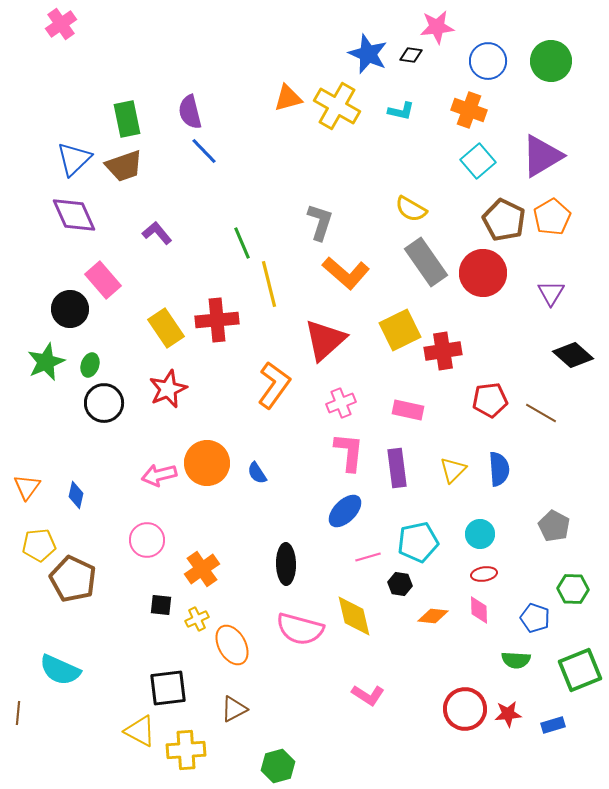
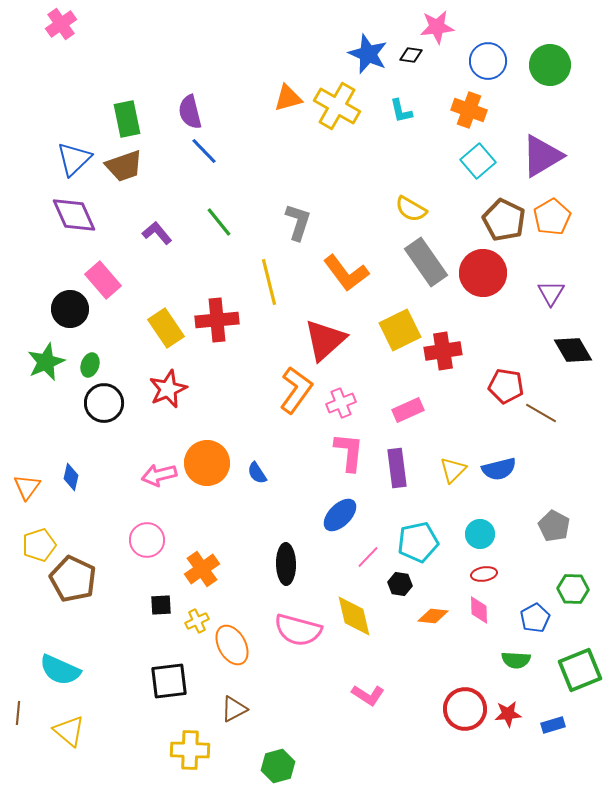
green circle at (551, 61): moved 1 px left, 4 px down
cyan L-shape at (401, 111): rotated 64 degrees clockwise
gray L-shape at (320, 222): moved 22 px left
green line at (242, 243): moved 23 px left, 21 px up; rotated 16 degrees counterclockwise
orange L-shape at (346, 273): rotated 12 degrees clockwise
yellow line at (269, 284): moved 2 px up
black diamond at (573, 355): moved 5 px up; rotated 18 degrees clockwise
orange L-shape at (274, 385): moved 22 px right, 5 px down
red pentagon at (490, 400): moved 16 px right, 14 px up; rotated 16 degrees clockwise
pink rectangle at (408, 410): rotated 36 degrees counterclockwise
blue semicircle at (499, 469): rotated 80 degrees clockwise
blue diamond at (76, 495): moved 5 px left, 18 px up
blue ellipse at (345, 511): moved 5 px left, 4 px down
yellow pentagon at (39, 545): rotated 12 degrees counterclockwise
pink line at (368, 557): rotated 30 degrees counterclockwise
black square at (161, 605): rotated 10 degrees counterclockwise
blue pentagon at (535, 618): rotated 24 degrees clockwise
yellow cross at (197, 619): moved 2 px down
pink semicircle at (300, 629): moved 2 px left, 1 px down
black square at (168, 688): moved 1 px right, 7 px up
yellow triangle at (140, 731): moved 71 px left; rotated 12 degrees clockwise
yellow cross at (186, 750): moved 4 px right; rotated 6 degrees clockwise
